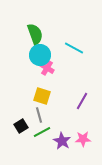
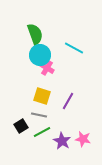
purple line: moved 14 px left
gray line: rotated 63 degrees counterclockwise
pink star: rotated 14 degrees clockwise
